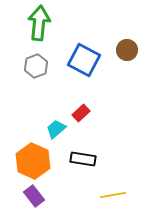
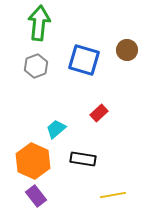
blue square: rotated 12 degrees counterclockwise
red rectangle: moved 18 px right
purple rectangle: moved 2 px right
